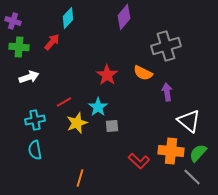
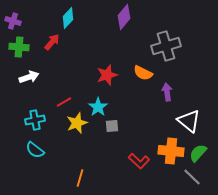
red star: rotated 20 degrees clockwise
cyan semicircle: rotated 42 degrees counterclockwise
